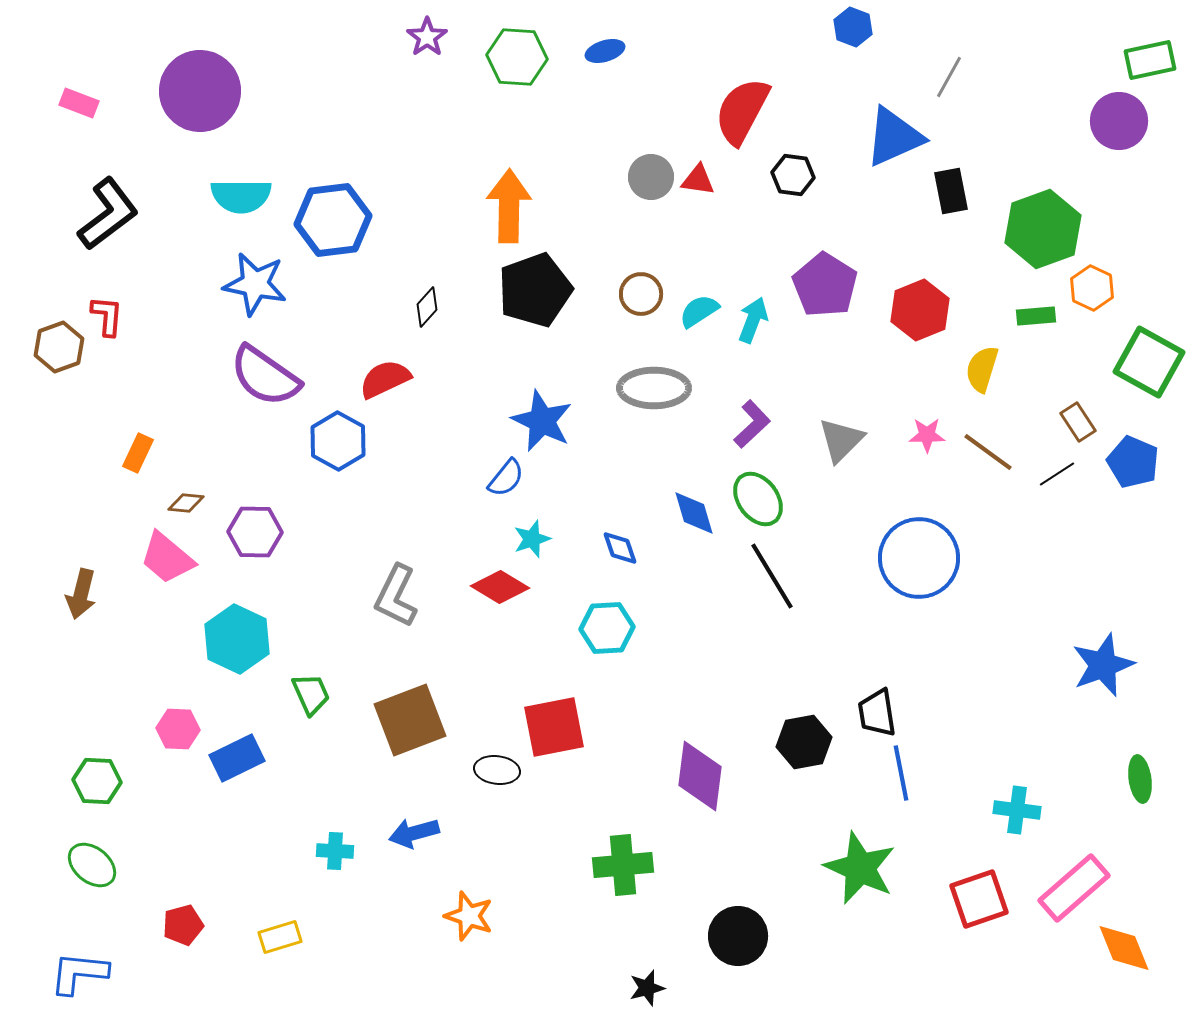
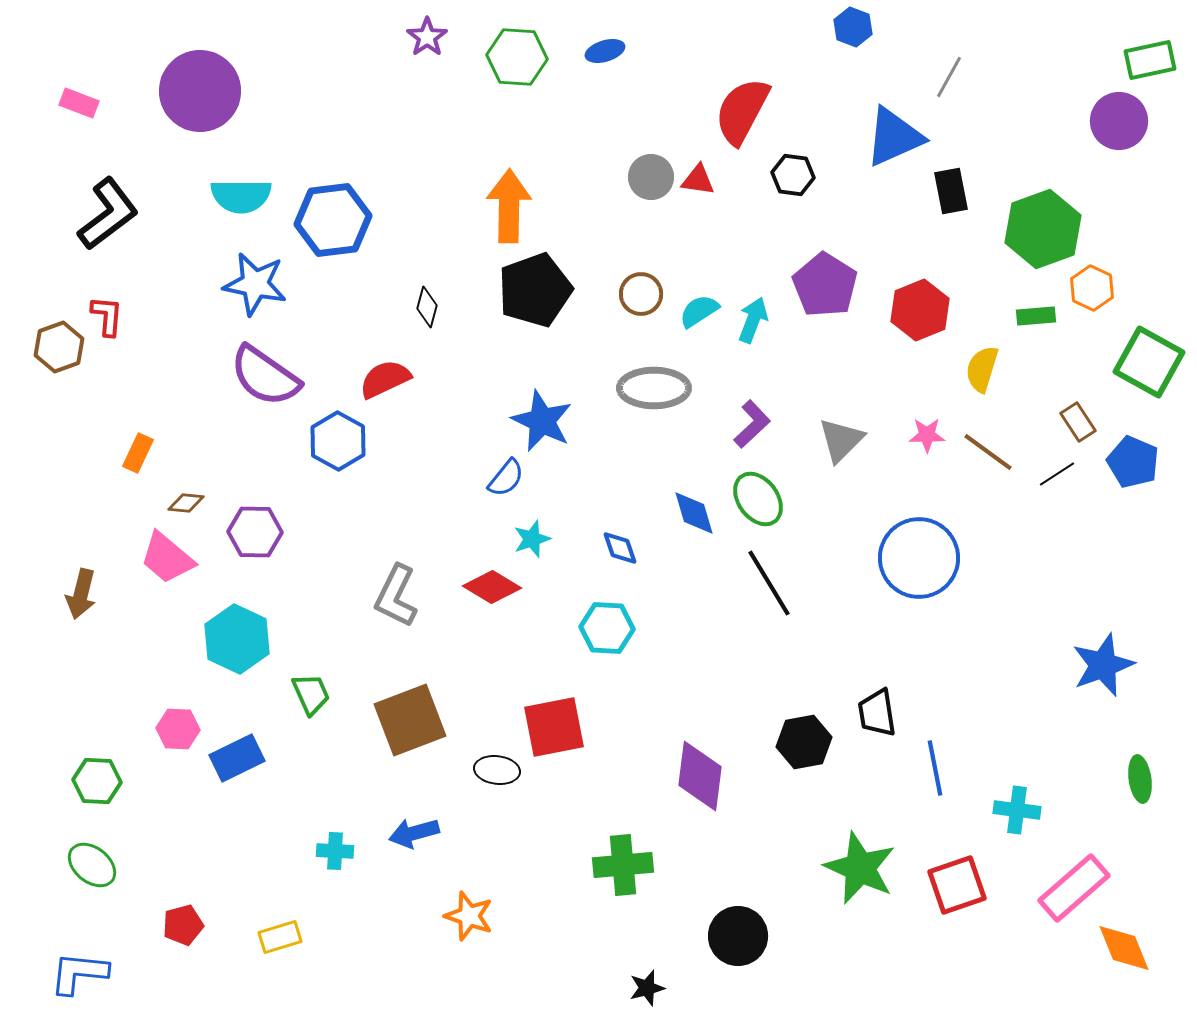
black diamond at (427, 307): rotated 27 degrees counterclockwise
black line at (772, 576): moved 3 px left, 7 px down
red diamond at (500, 587): moved 8 px left
cyan hexagon at (607, 628): rotated 6 degrees clockwise
blue line at (901, 773): moved 34 px right, 5 px up
red square at (979, 899): moved 22 px left, 14 px up
